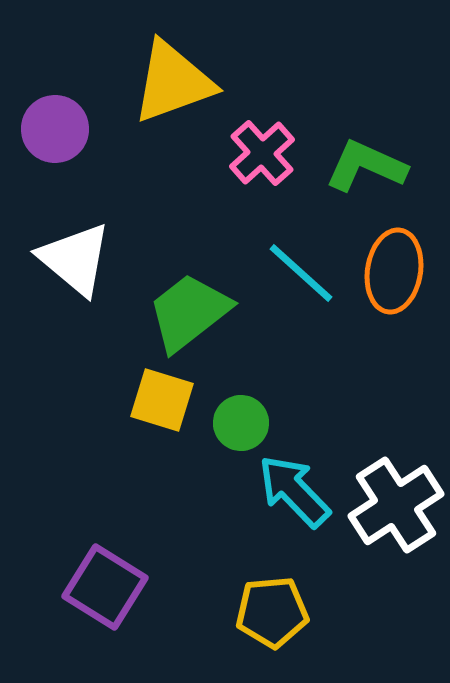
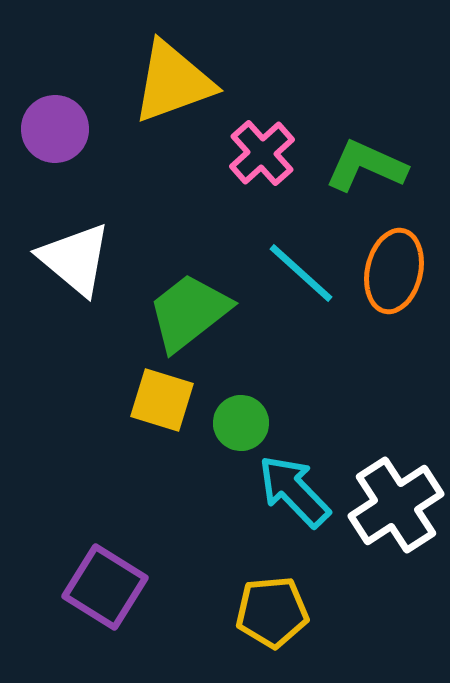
orange ellipse: rotated 4 degrees clockwise
